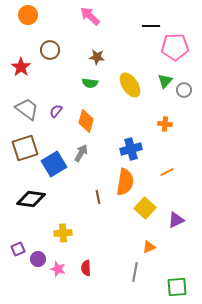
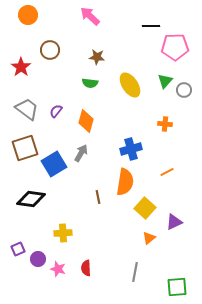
purple triangle: moved 2 px left, 2 px down
orange triangle: moved 9 px up; rotated 16 degrees counterclockwise
